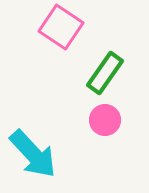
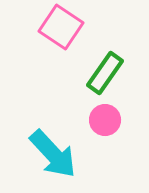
cyan arrow: moved 20 px right
